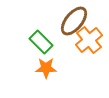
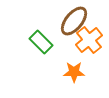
orange star: moved 28 px right, 4 px down
